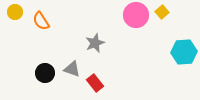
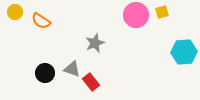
yellow square: rotated 24 degrees clockwise
orange semicircle: rotated 24 degrees counterclockwise
red rectangle: moved 4 px left, 1 px up
